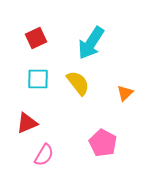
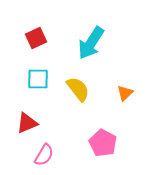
yellow semicircle: moved 6 px down
